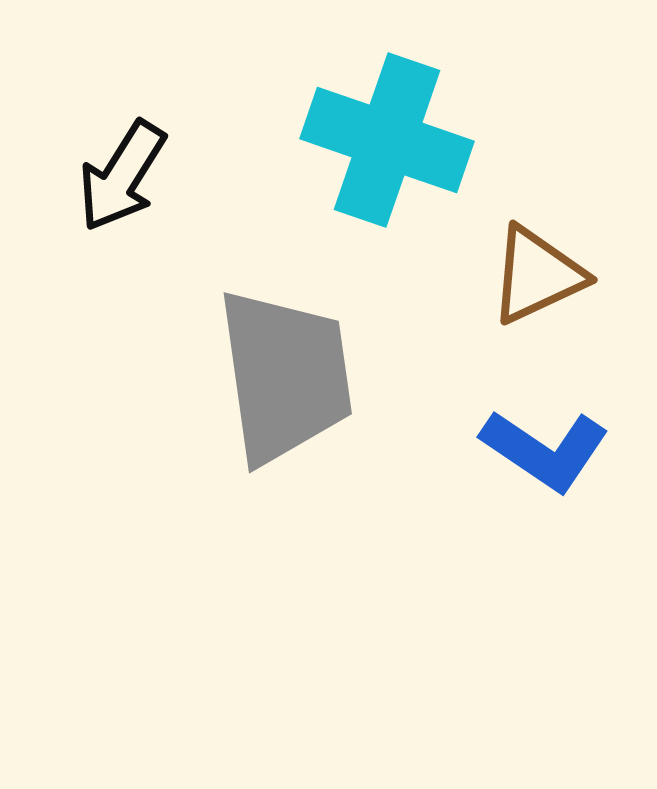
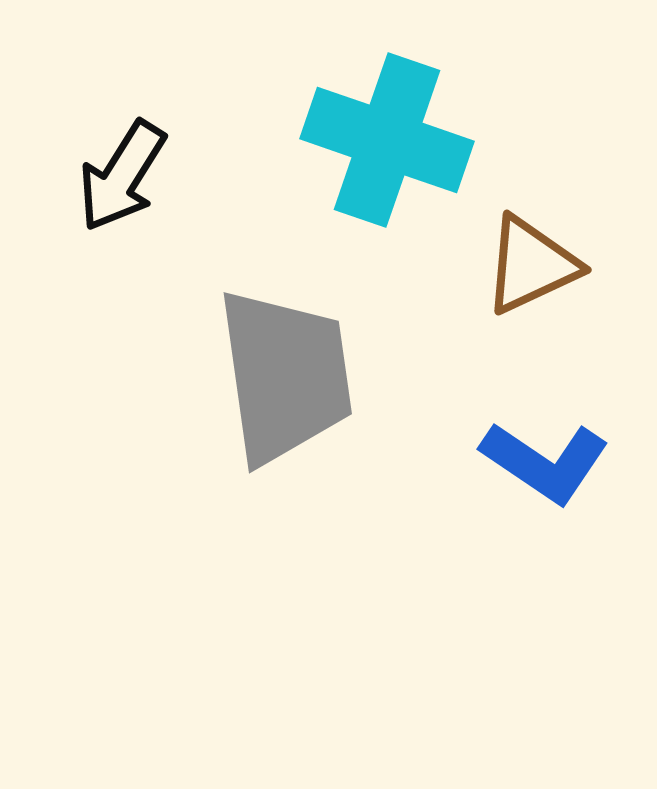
brown triangle: moved 6 px left, 10 px up
blue L-shape: moved 12 px down
